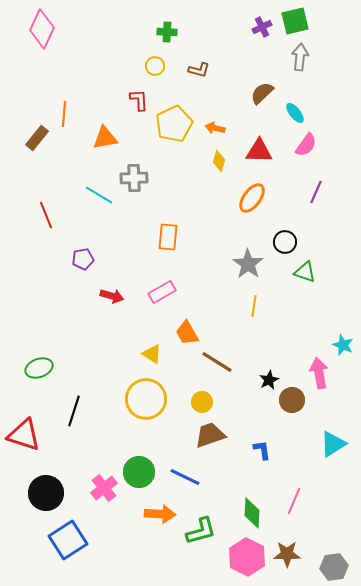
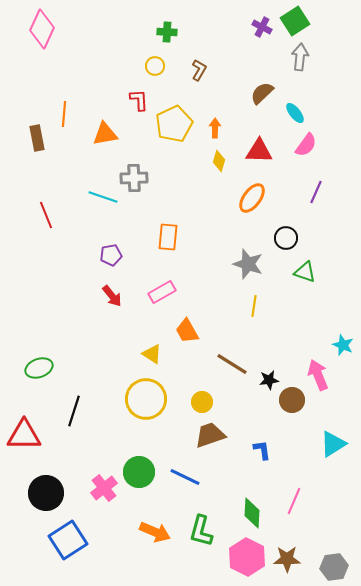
green square at (295, 21): rotated 20 degrees counterclockwise
purple cross at (262, 27): rotated 36 degrees counterclockwise
brown L-shape at (199, 70): rotated 75 degrees counterclockwise
orange arrow at (215, 128): rotated 78 degrees clockwise
brown rectangle at (37, 138): rotated 50 degrees counterclockwise
orange triangle at (105, 138): moved 4 px up
cyan line at (99, 195): moved 4 px right, 2 px down; rotated 12 degrees counterclockwise
black circle at (285, 242): moved 1 px right, 4 px up
purple pentagon at (83, 259): moved 28 px right, 4 px up
gray star at (248, 264): rotated 16 degrees counterclockwise
red arrow at (112, 296): rotated 35 degrees clockwise
orange trapezoid at (187, 333): moved 2 px up
brown line at (217, 362): moved 15 px right, 2 px down
pink arrow at (319, 373): moved 1 px left, 2 px down; rotated 12 degrees counterclockwise
black star at (269, 380): rotated 18 degrees clockwise
red triangle at (24, 435): rotated 18 degrees counterclockwise
orange arrow at (160, 514): moved 5 px left, 18 px down; rotated 20 degrees clockwise
green L-shape at (201, 531): rotated 120 degrees clockwise
brown star at (287, 554): moved 5 px down
